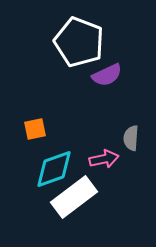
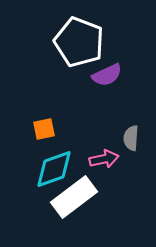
orange square: moved 9 px right
